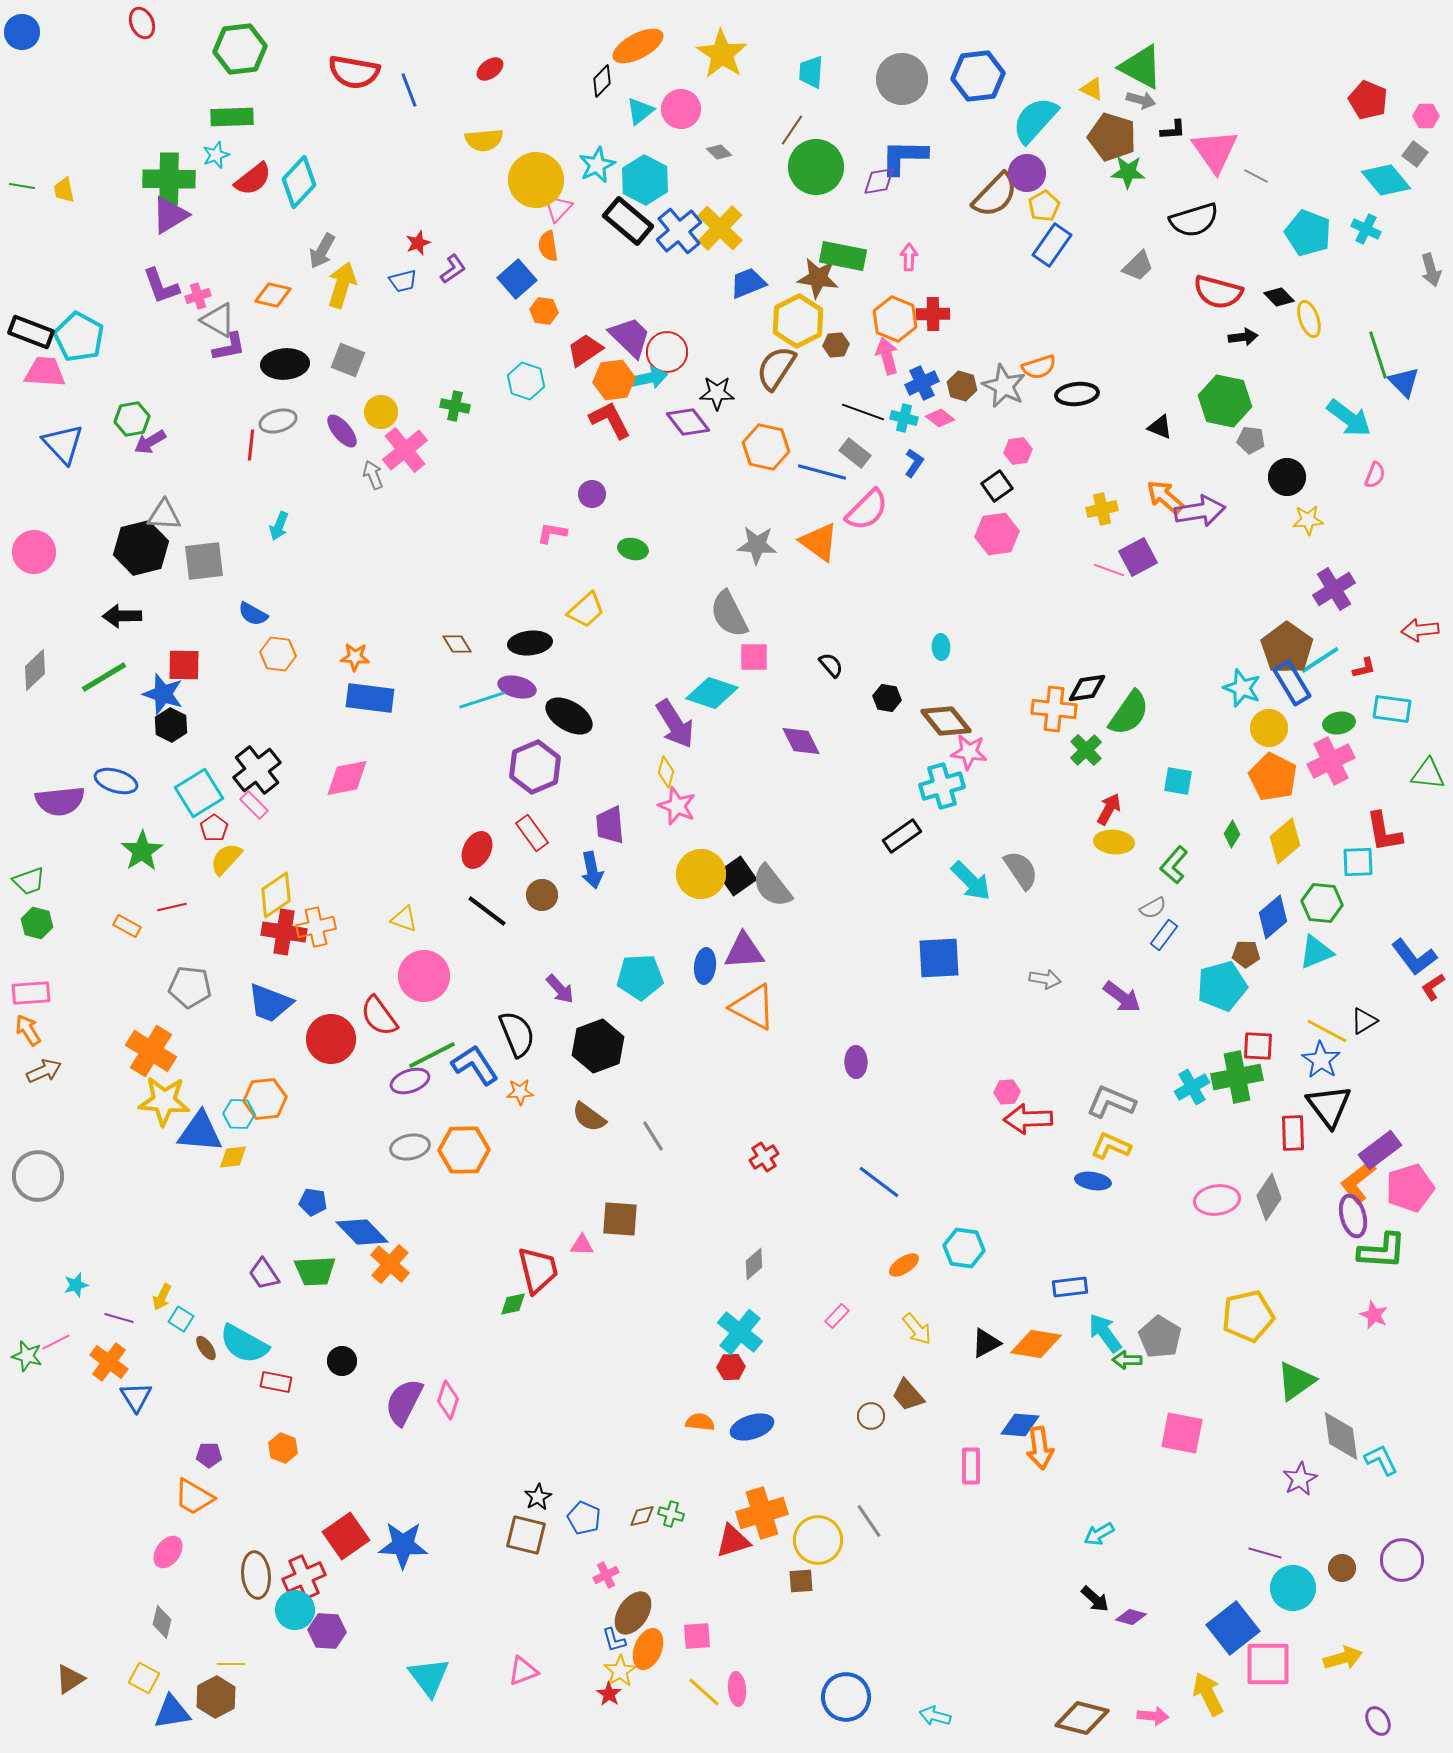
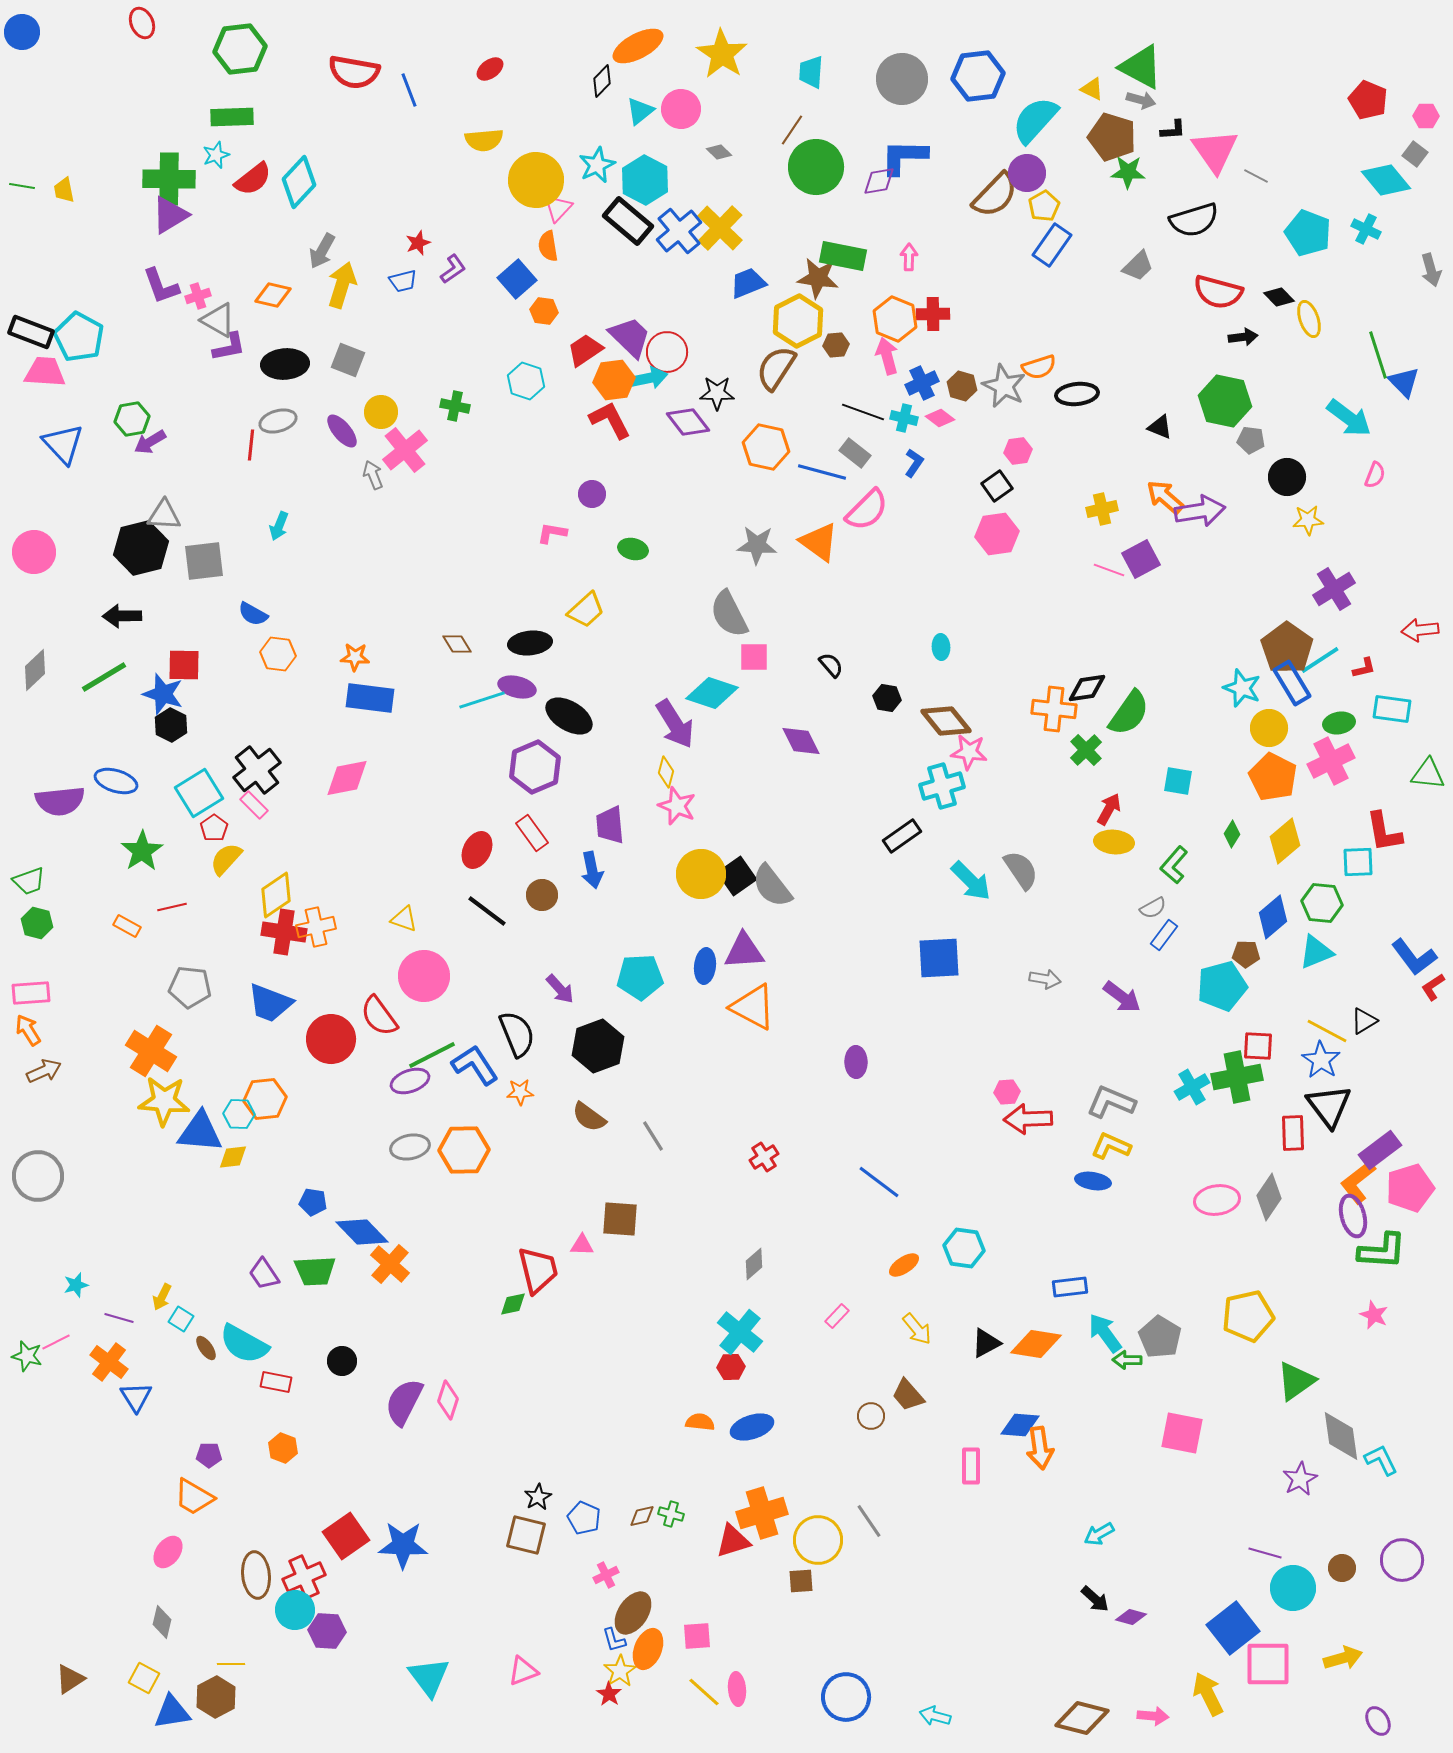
purple square at (1138, 557): moved 3 px right, 2 px down
